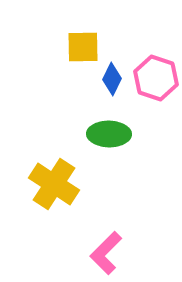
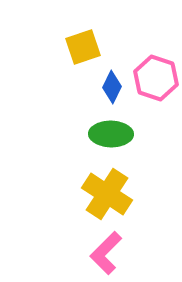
yellow square: rotated 18 degrees counterclockwise
blue diamond: moved 8 px down
green ellipse: moved 2 px right
yellow cross: moved 53 px right, 10 px down
